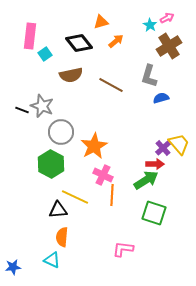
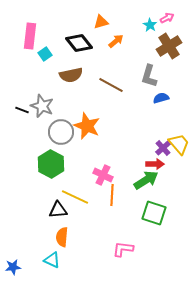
orange star: moved 7 px left, 20 px up; rotated 20 degrees counterclockwise
